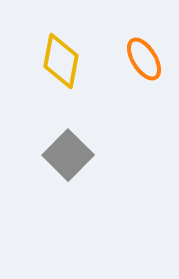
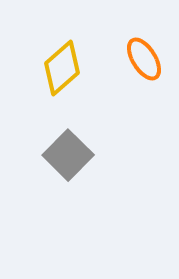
yellow diamond: moved 1 px right, 7 px down; rotated 38 degrees clockwise
